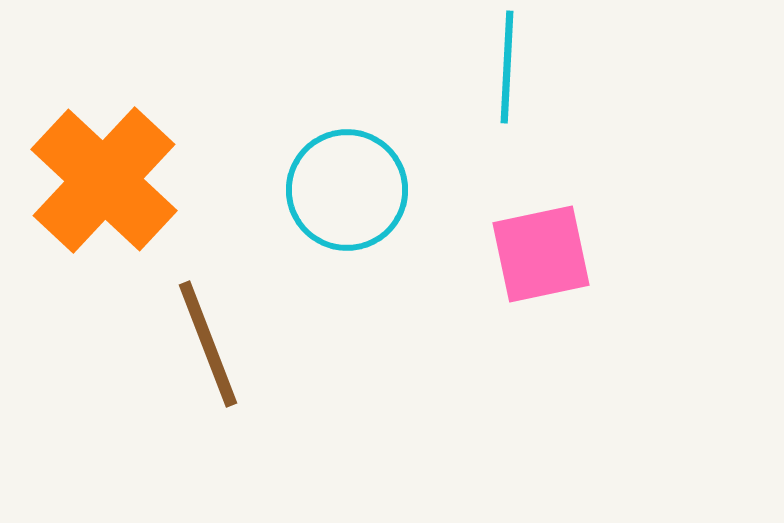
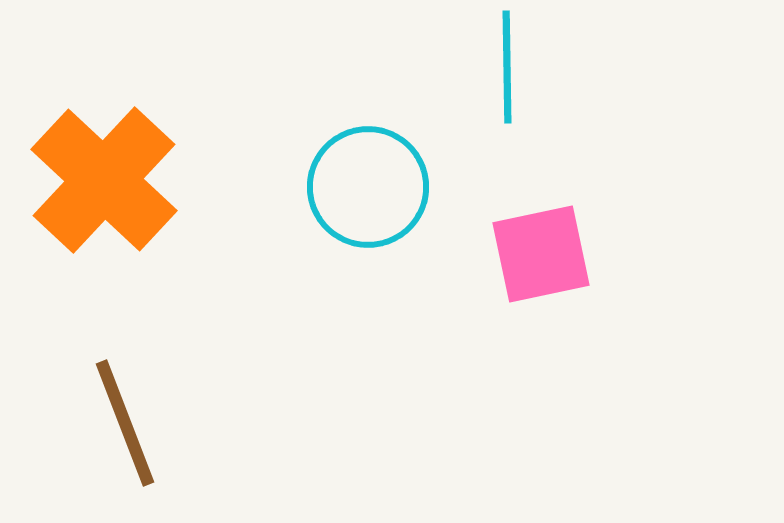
cyan line: rotated 4 degrees counterclockwise
cyan circle: moved 21 px right, 3 px up
brown line: moved 83 px left, 79 px down
